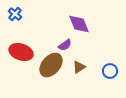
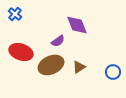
purple diamond: moved 2 px left, 1 px down
purple semicircle: moved 7 px left, 4 px up
brown ellipse: rotated 25 degrees clockwise
blue circle: moved 3 px right, 1 px down
